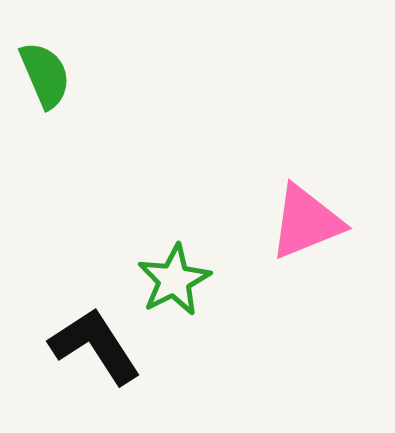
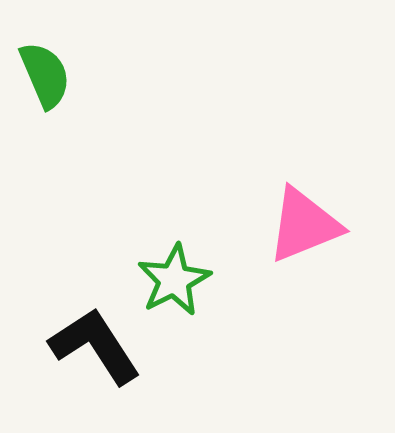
pink triangle: moved 2 px left, 3 px down
